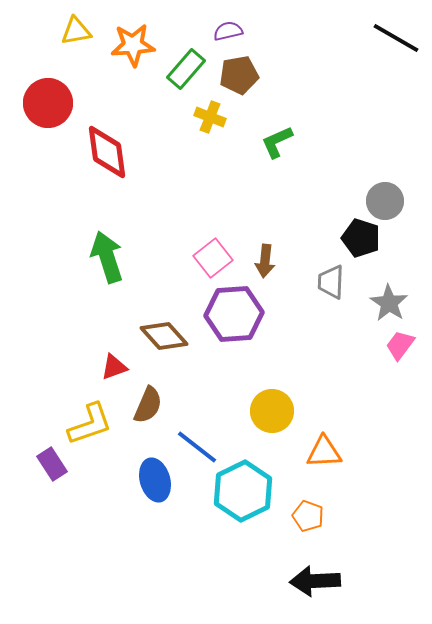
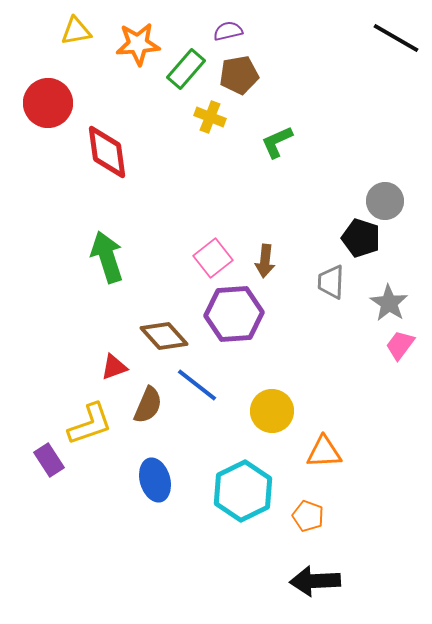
orange star: moved 5 px right, 1 px up
blue line: moved 62 px up
purple rectangle: moved 3 px left, 4 px up
